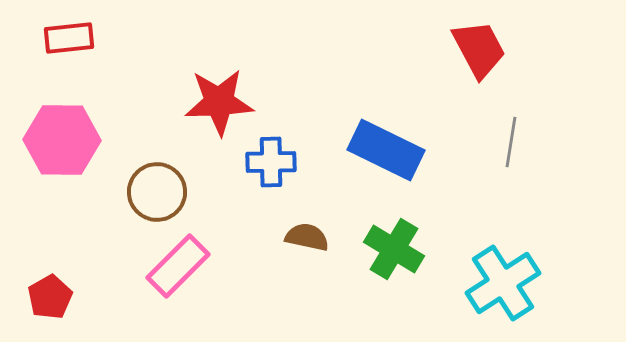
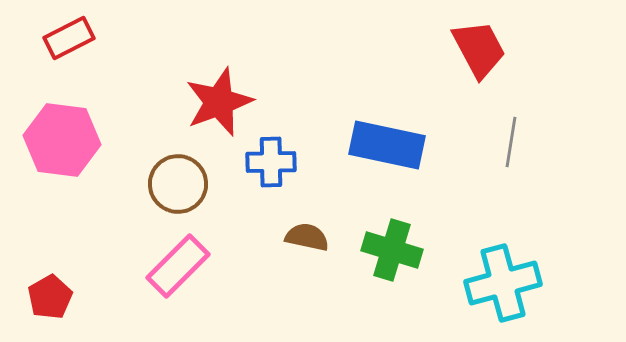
red rectangle: rotated 21 degrees counterclockwise
red star: rotated 18 degrees counterclockwise
pink hexagon: rotated 6 degrees clockwise
blue rectangle: moved 1 px right, 5 px up; rotated 14 degrees counterclockwise
brown circle: moved 21 px right, 8 px up
green cross: moved 2 px left, 1 px down; rotated 14 degrees counterclockwise
cyan cross: rotated 18 degrees clockwise
